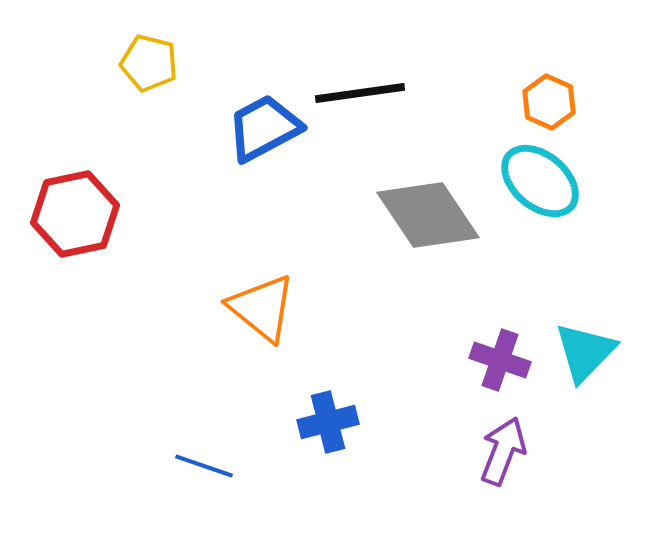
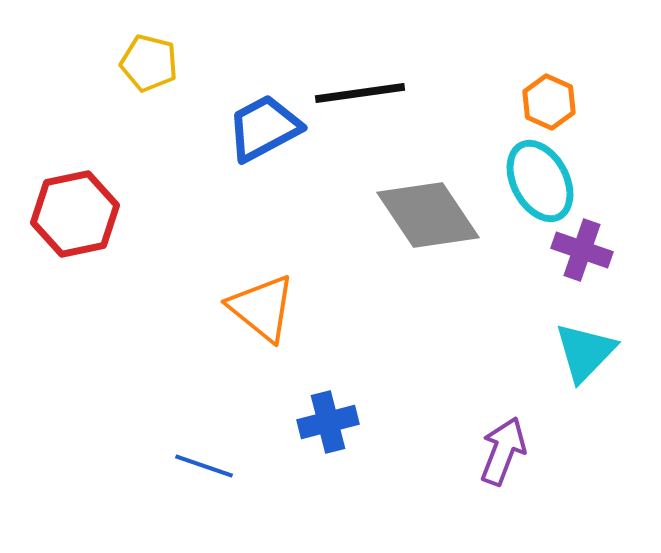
cyan ellipse: rotated 22 degrees clockwise
purple cross: moved 82 px right, 110 px up
